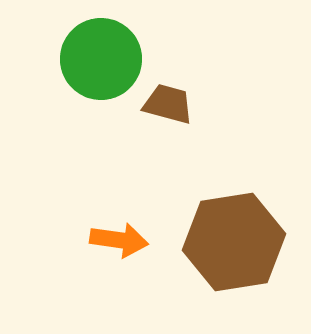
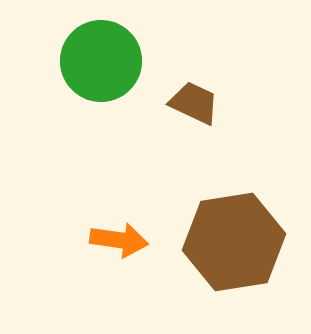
green circle: moved 2 px down
brown trapezoid: moved 26 px right, 1 px up; rotated 10 degrees clockwise
